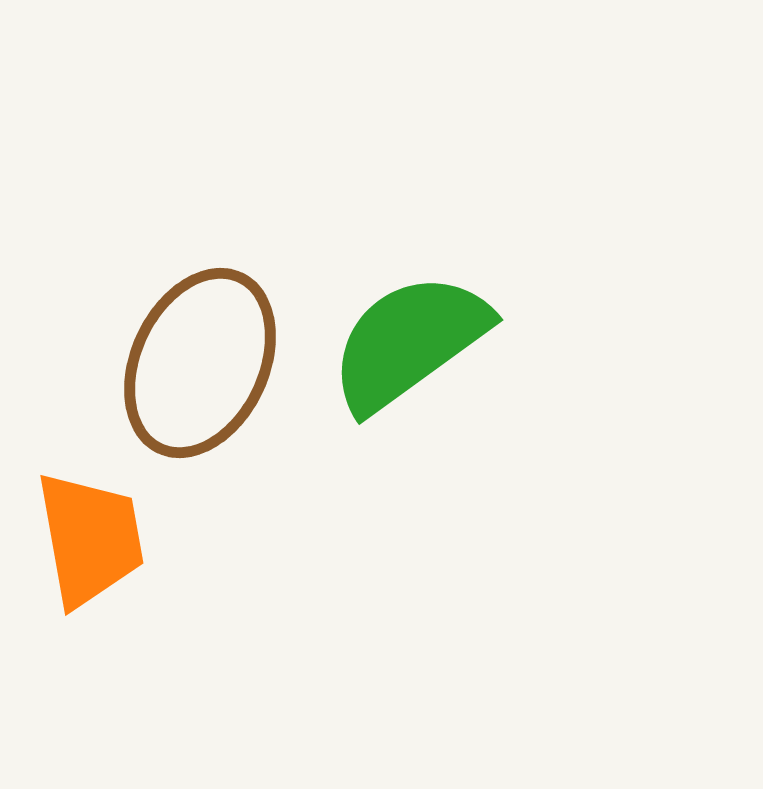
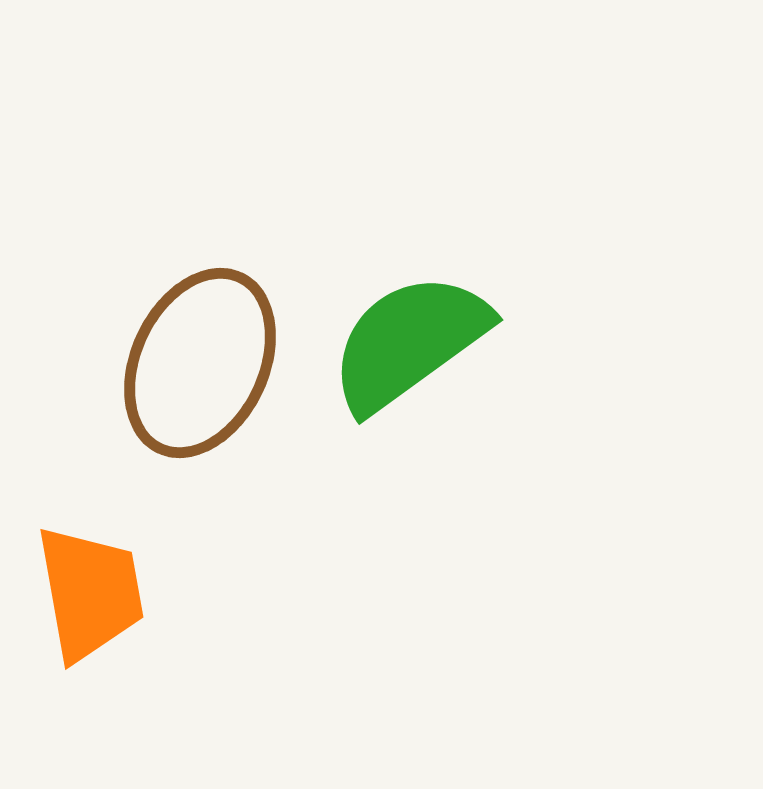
orange trapezoid: moved 54 px down
